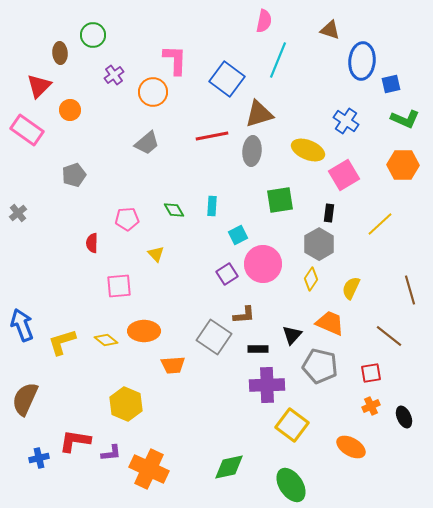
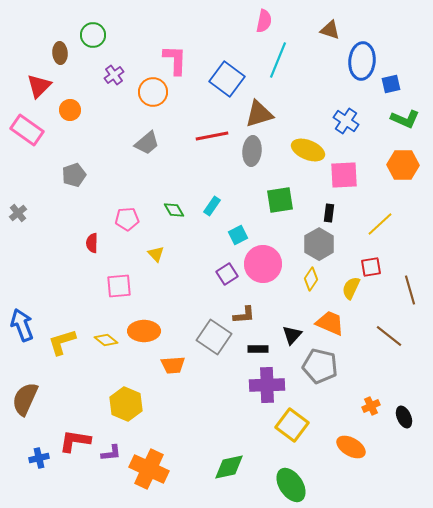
pink square at (344, 175): rotated 28 degrees clockwise
cyan rectangle at (212, 206): rotated 30 degrees clockwise
red square at (371, 373): moved 106 px up
